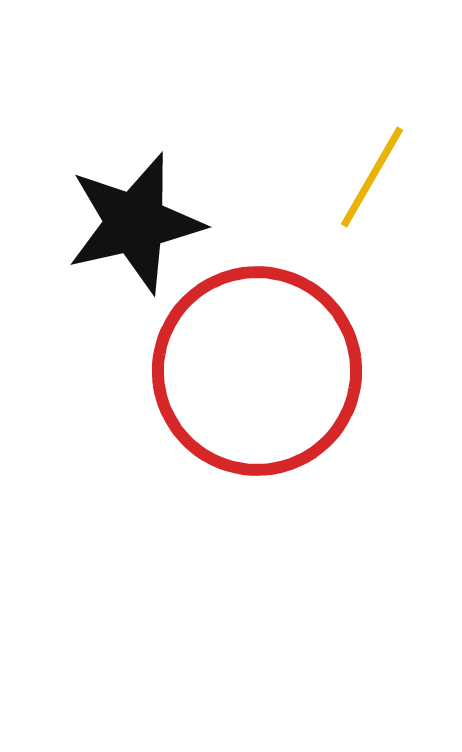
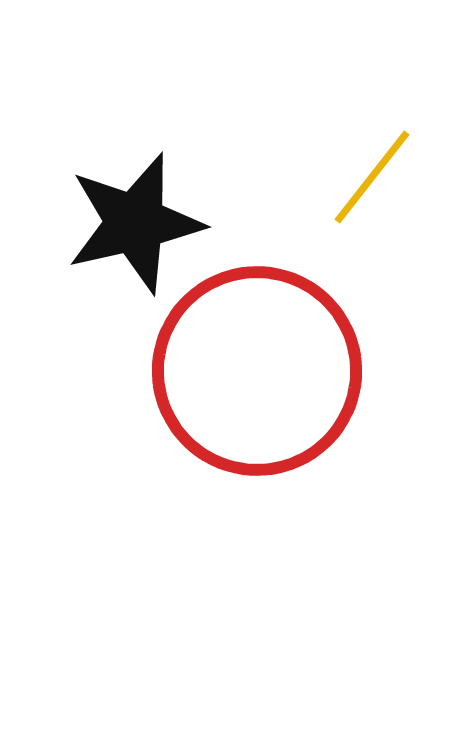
yellow line: rotated 8 degrees clockwise
